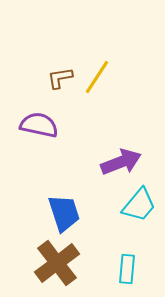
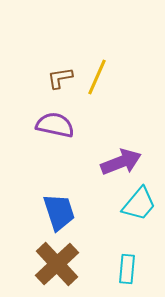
yellow line: rotated 9 degrees counterclockwise
purple semicircle: moved 16 px right
cyan trapezoid: moved 1 px up
blue trapezoid: moved 5 px left, 1 px up
brown cross: moved 1 px down; rotated 6 degrees counterclockwise
